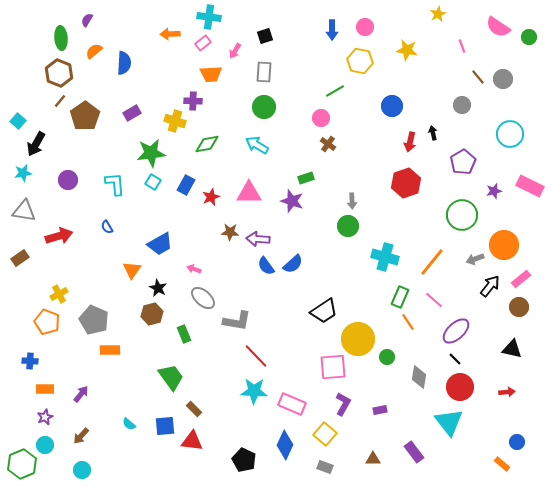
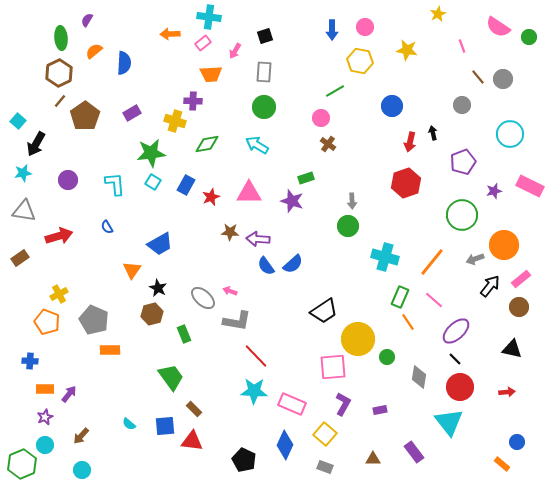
brown hexagon at (59, 73): rotated 12 degrees clockwise
purple pentagon at (463, 162): rotated 10 degrees clockwise
pink arrow at (194, 269): moved 36 px right, 22 px down
purple arrow at (81, 394): moved 12 px left
